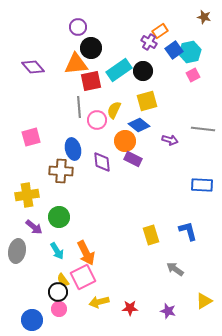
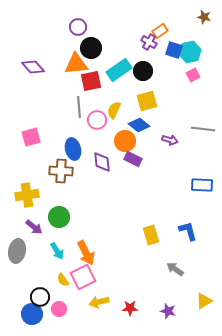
blue square at (174, 50): rotated 36 degrees counterclockwise
black circle at (58, 292): moved 18 px left, 5 px down
blue circle at (32, 320): moved 6 px up
